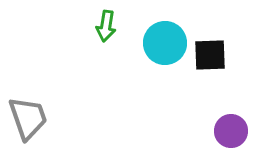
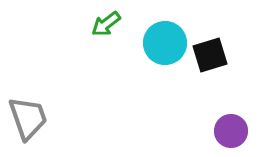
green arrow: moved 2 px up; rotated 44 degrees clockwise
black square: rotated 15 degrees counterclockwise
